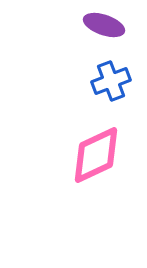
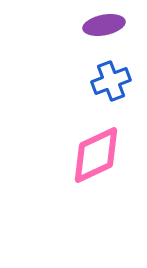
purple ellipse: rotated 30 degrees counterclockwise
